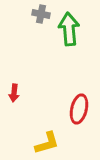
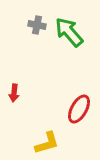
gray cross: moved 4 px left, 11 px down
green arrow: moved 3 px down; rotated 36 degrees counterclockwise
red ellipse: rotated 16 degrees clockwise
